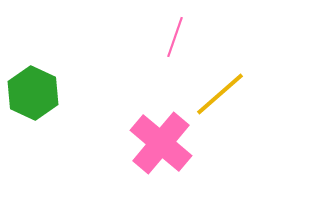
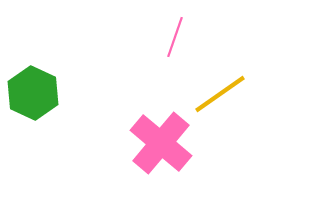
yellow line: rotated 6 degrees clockwise
